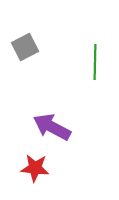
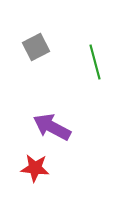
gray square: moved 11 px right
green line: rotated 16 degrees counterclockwise
